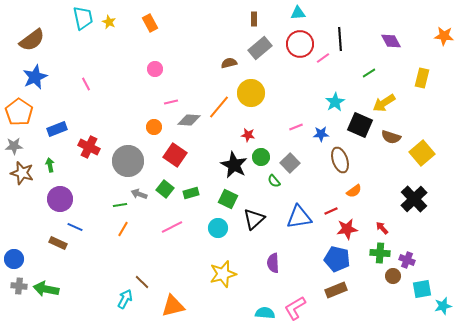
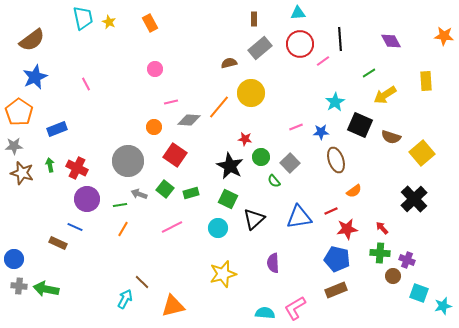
pink line at (323, 58): moved 3 px down
yellow rectangle at (422, 78): moved 4 px right, 3 px down; rotated 18 degrees counterclockwise
yellow arrow at (384, 103): moved 1 px right, 8 px up
blue star at (321, 134): moved 2 px up
red star at (248, 135): moved 3 px left, 4 px down
red cross at (89, 147): moved 12 px left, 21 px down
brown ellipse at (340, 160): moved 4 px left
black star at (234, 165): moved 4 px left, 1 px down
purple circle at (60, 199): moved 27 px right
cyan square at (422, 289): moved 3 px left, 4 px down; rotated 30 degrees clockwise
